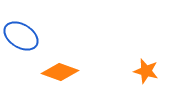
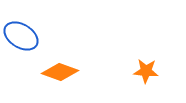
orange star: rotated 10 degrees counterclockwise
